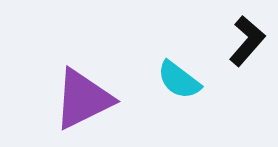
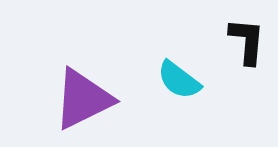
black L-shape: rotated 36 degrees counterclockwise
